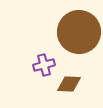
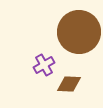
purple cross: rotated 15 degrees counterclockwise
